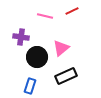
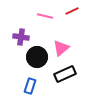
black rectangle: moved 1 px left, 2 px up
